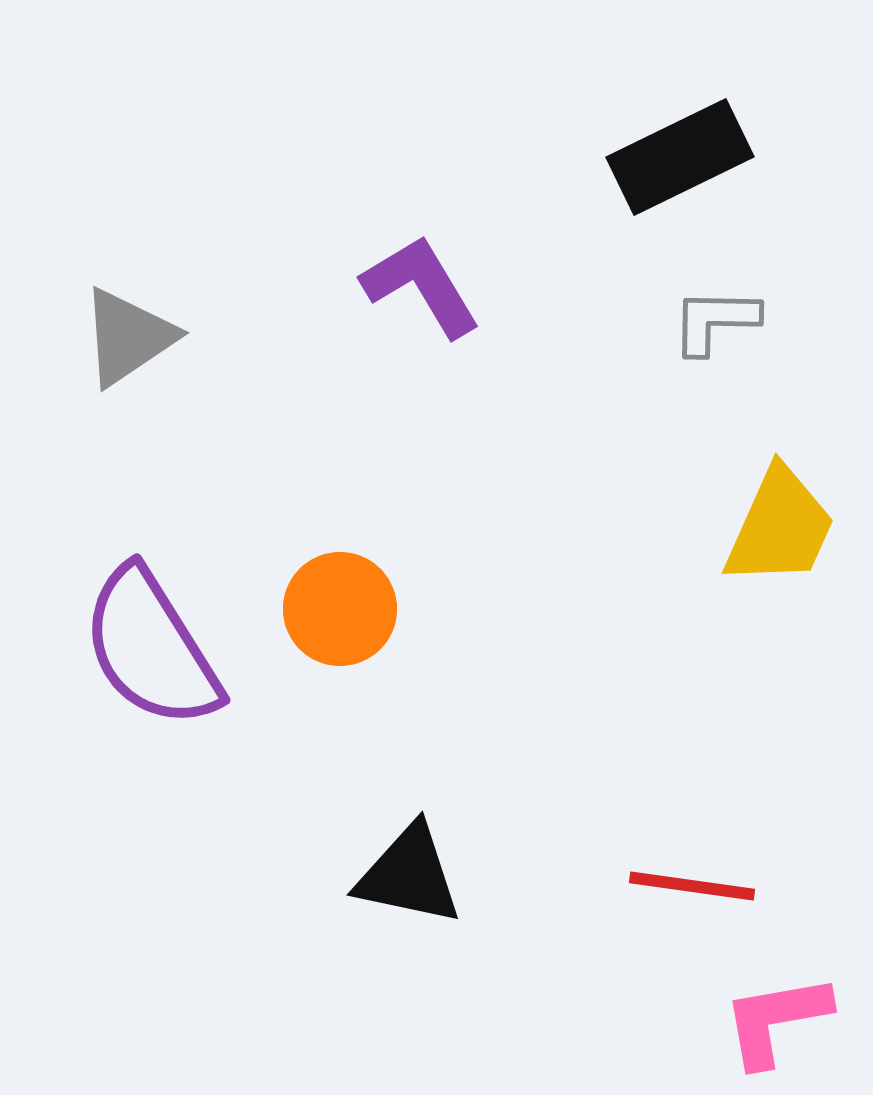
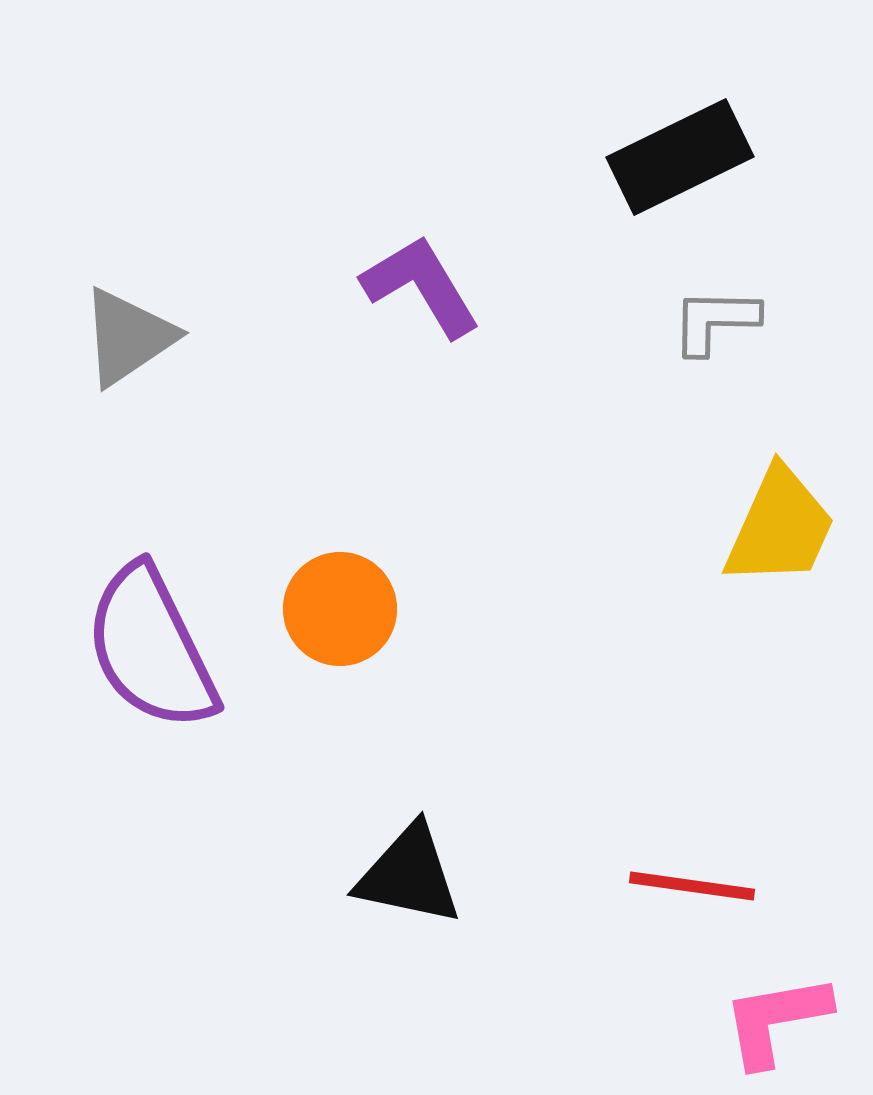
purple semicircle: rotated 6 degrees clockwise
